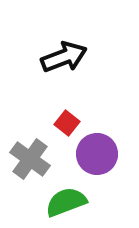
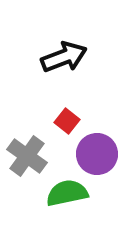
red square: moved 2 px up
gray cross: moved 3 px left, 3 px up
green semicircle: moved 1 px right, 9 px up; rotated 9 degrees clockwise
